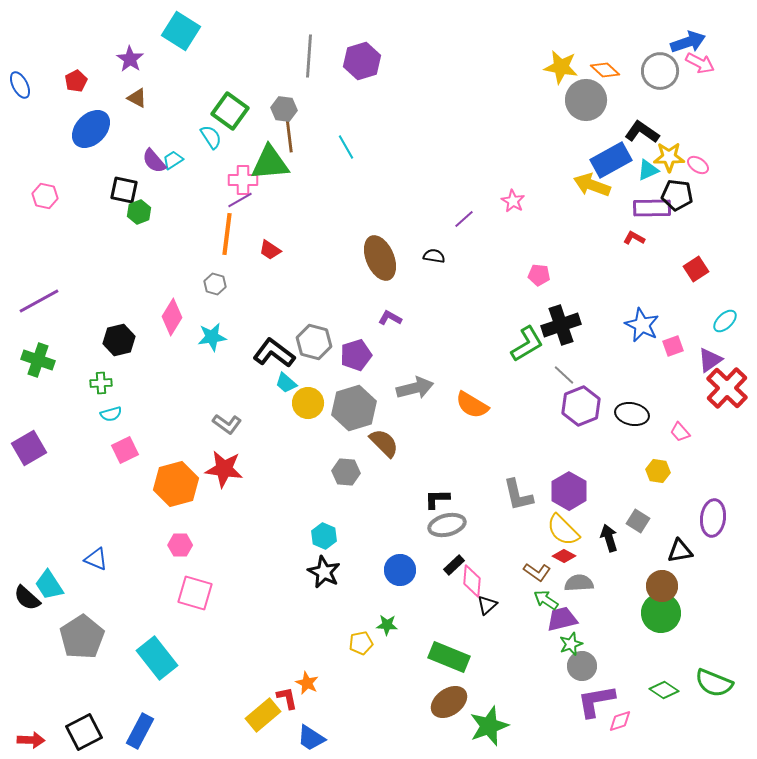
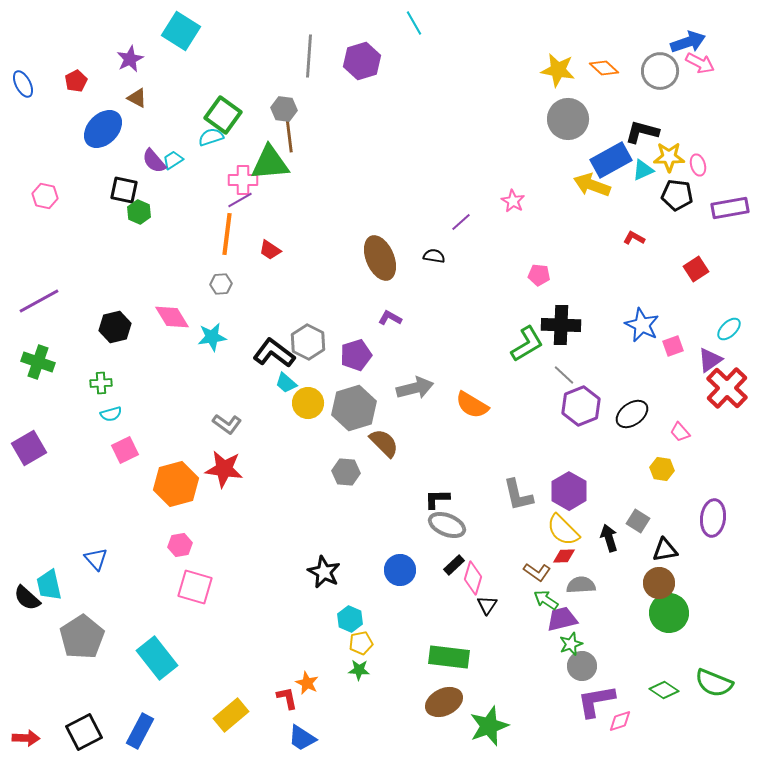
purple star at (130, 59): rotated 12 degrees clockwise
yellow star at (561, 67): moved 3 px left, 3 px down
orange diamond at (605, 70): moved 1 px left, 2 px up
blue ellipse at (20, 85): moved 3 px right, 1 px up
gray circle at (586, 100): moved 18 px left, 19 px down
green square at (230, 111): moved 7 px left, 4 px down
blue ellipse at (91, 129): moved 12 px right
black L-shape at (642, 132): rotated 20 degrees counterclockwise
cyan semicircle at (211, 137): rotated 75 degrees counterclockwise
cyan line at (346, 147): moved 68 px right, 124 px up
pink ellipse at (698, 165): rotated 40 degrees clockwise
cyan triangle at (648, 170): moved 5 px left
purple rectangle at (652, 208): moved 78 px right; rotated 9 degrees counterclockwise
green hexagon at (139, 212): rotated 15 degrees counterclockwise
purple line at (464, 219): moved 3 px left, 3 px down
gray hexagon at (215, 284): moved 6 px right; rotated 20 degrees counterclockwise
pink diamond at (172, 317): rotated 63 degrees counterclockwise
cyan ellipse at (725, 321): moved 4 px right, 8 px down
black cross at (561, 325): rotated 21 degrees clockwise
black hexagon at (119, 340): moved 4 px left, 13 px up
gray hexagon at (314, 342): moved 6 px left; rotated 12 degrees clockwise
green cross at (38, 360): moved 2 px down
black ellipse at (632, 414): rotated 48 degrees counterclockwise
yellow hexagon at (658, 471): moved 4 px right, 2 px up
gray ellipse at (447, 525): rotated 36 degrees clockwise
cyan hexagon at (324, 536): moved 26 px right, 83 px down
pink hexagon at (180, 545): rotated 10 degrees counterclockwise
black triangle at (680, 551): moved 15 px left, 1 px up
red diamond at (564, 556): rotated 30 degrees counterclockwise
blue triangle at (96, 559): rotated 25 degrees clockwise
pink diamond at (472, 581): moved 1 px right, 3 px up; rotated 12 degrees clockwise
gray semicircle at (579, 583): moved 2 px right, 2 px down
cyan trapezoid at (49, 585): rotated 20 degrees clockwise
brown circle at (662, 586): moved 3 px left, 3 px up
pink square at (195, 593): moved 6 px up
black triangle at (487, 605): rotated 15 degrees counterclockwise
green circle at (661, 613): moved 8 px right
green star at (387, 625): moved 28 px left, 45 px down
green rectangle at (449, 657): rotated 15 degrees counterclockwise
brown ellipse at (449, 702): moved 5 px left; rotated 9 degrees clockwise
yellow rectangle at (263, 715): moved 32 px left
blue trapezoid at (311, 738): moved 9 px left
red arrow at (31, 740): moved 5 px left, 2 px up
